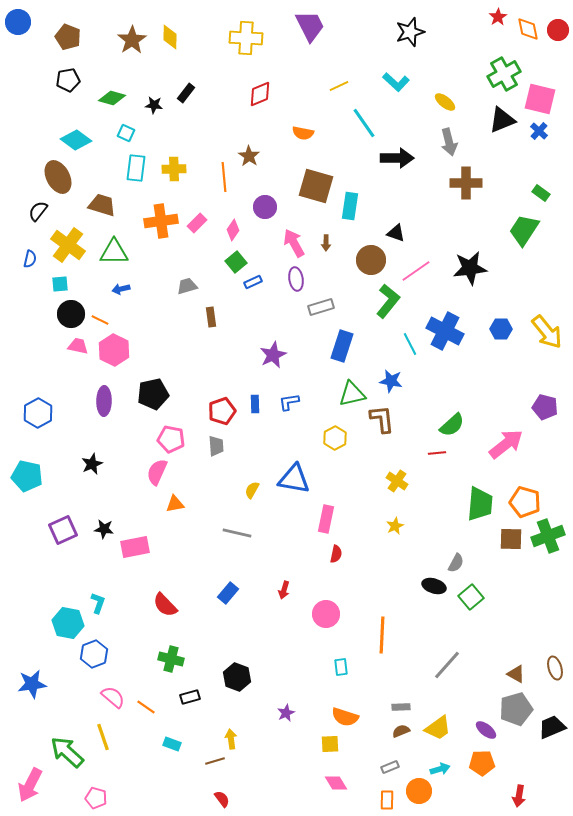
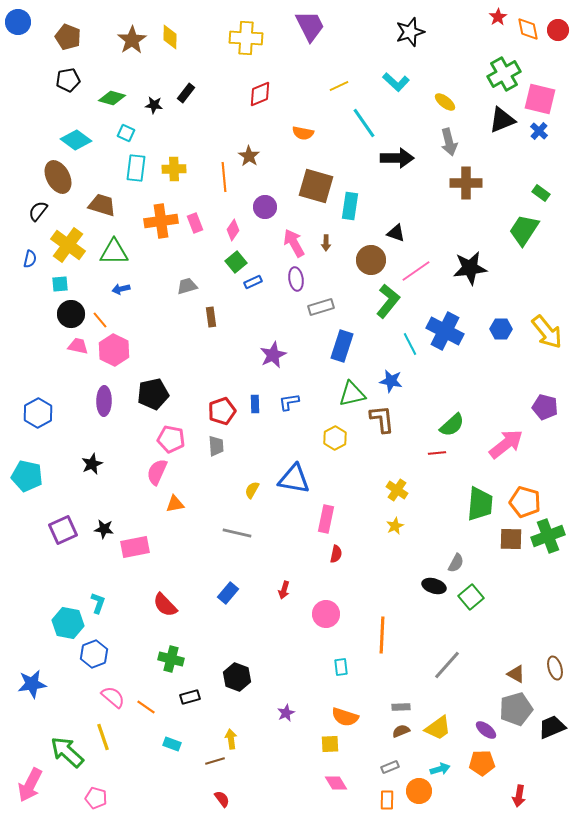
pink rectangle at (197, 223): moved 2 px left; rotated 66 degrees counterclockwise
orange line at (100, 320): rotated 24 degrees clockwise
yellow cross at (397, 481): moved 9 px down
